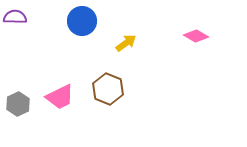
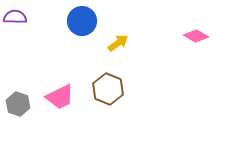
yellow arrow: moved 8 px left
gray hexagon: rotated 15 degrees counterclockwise
